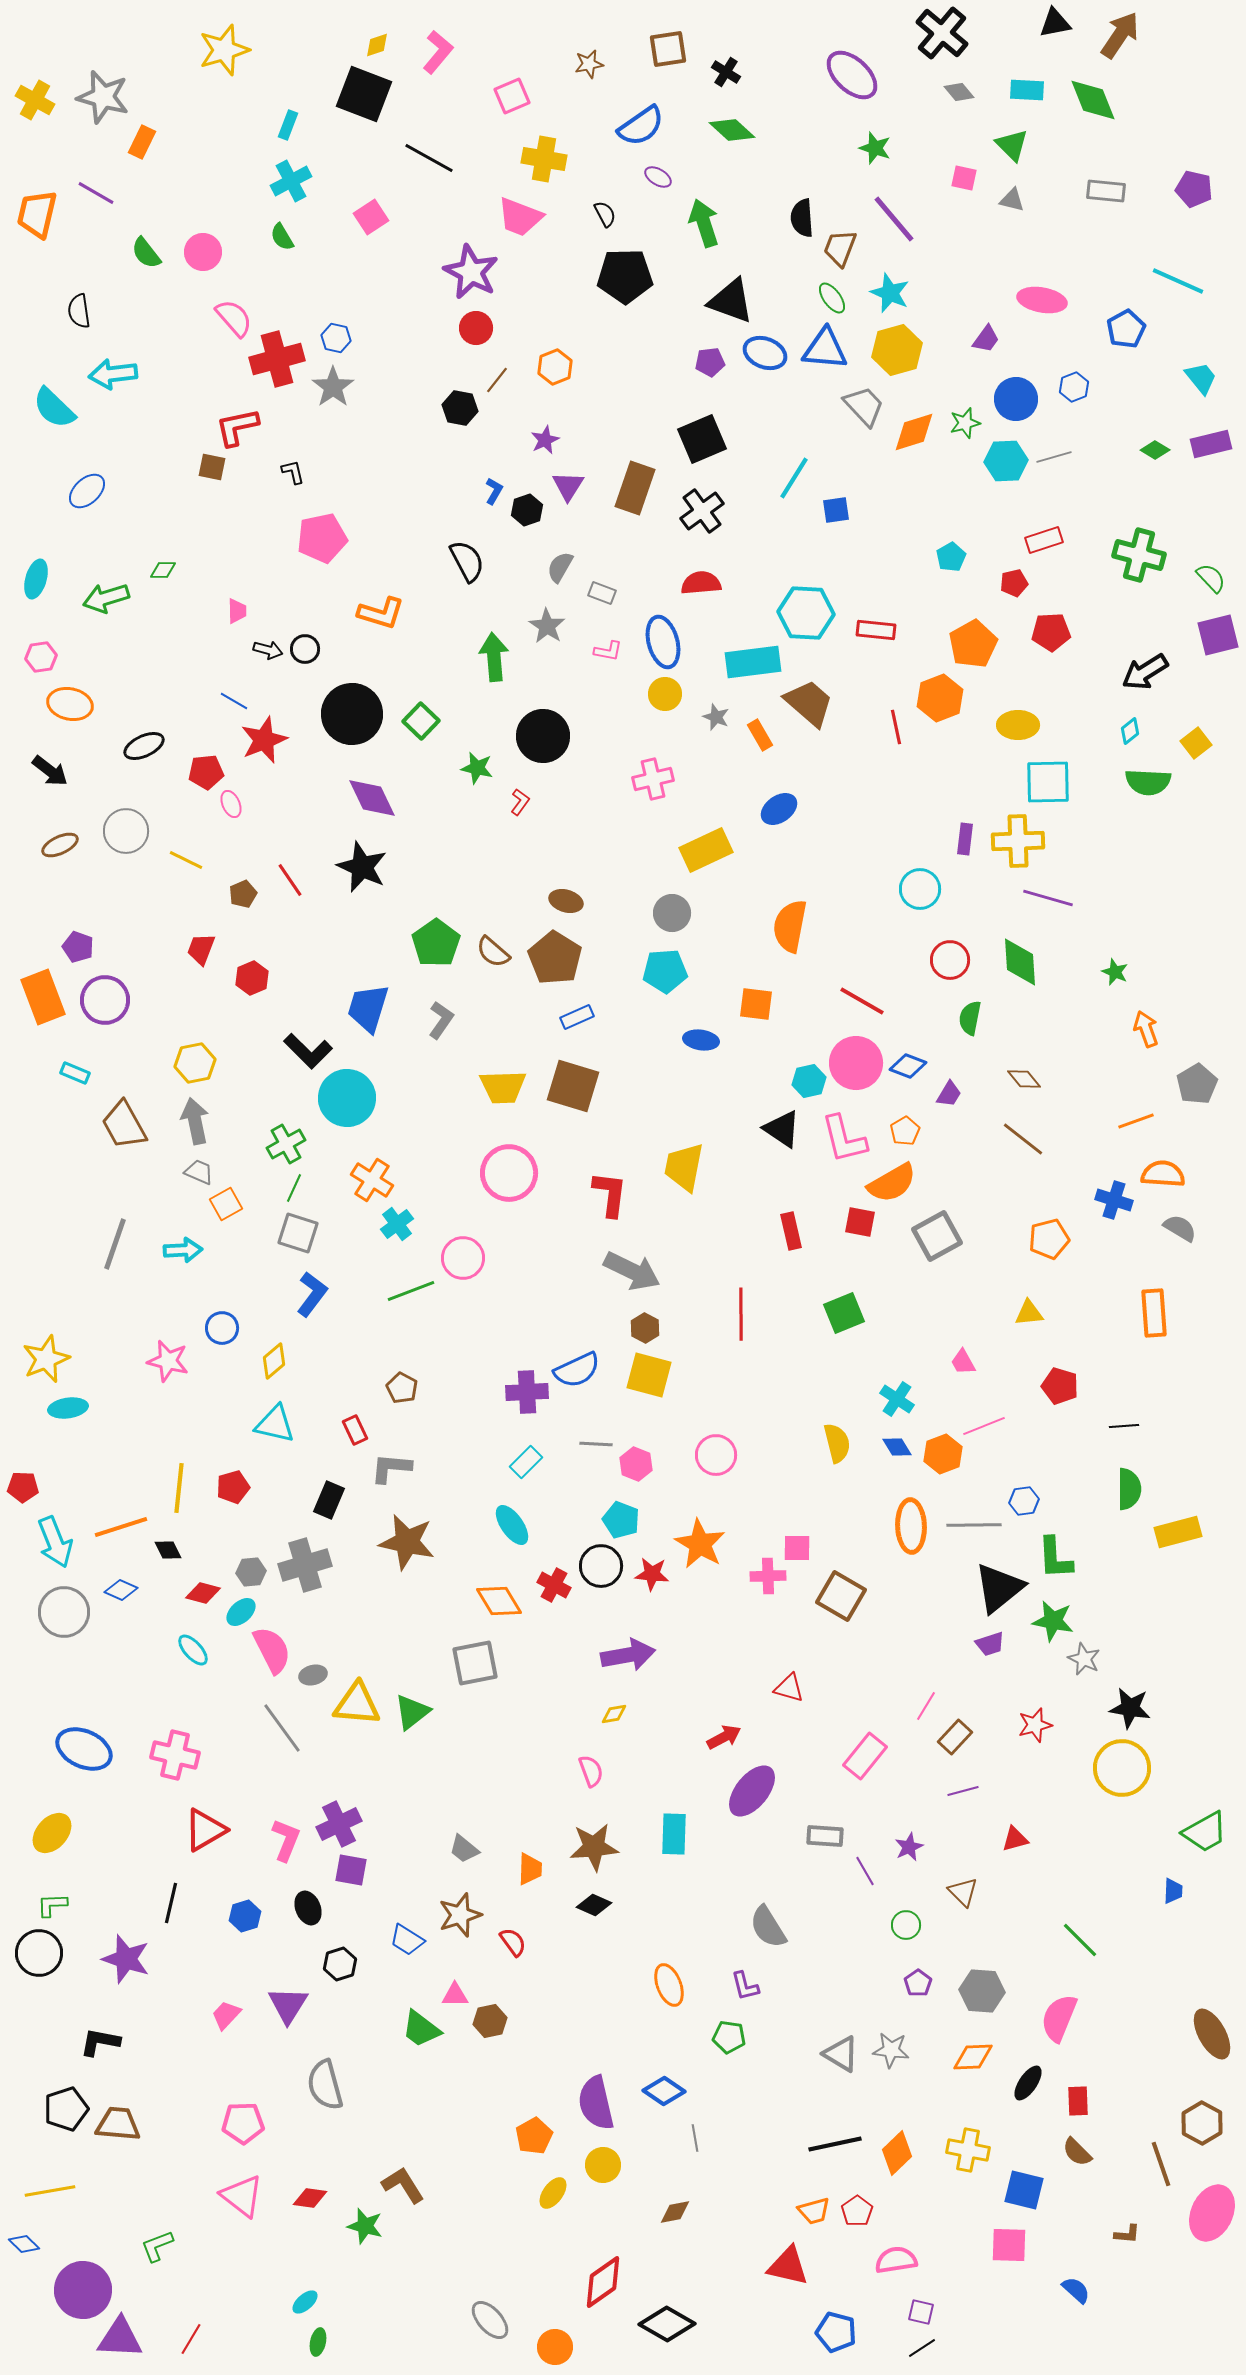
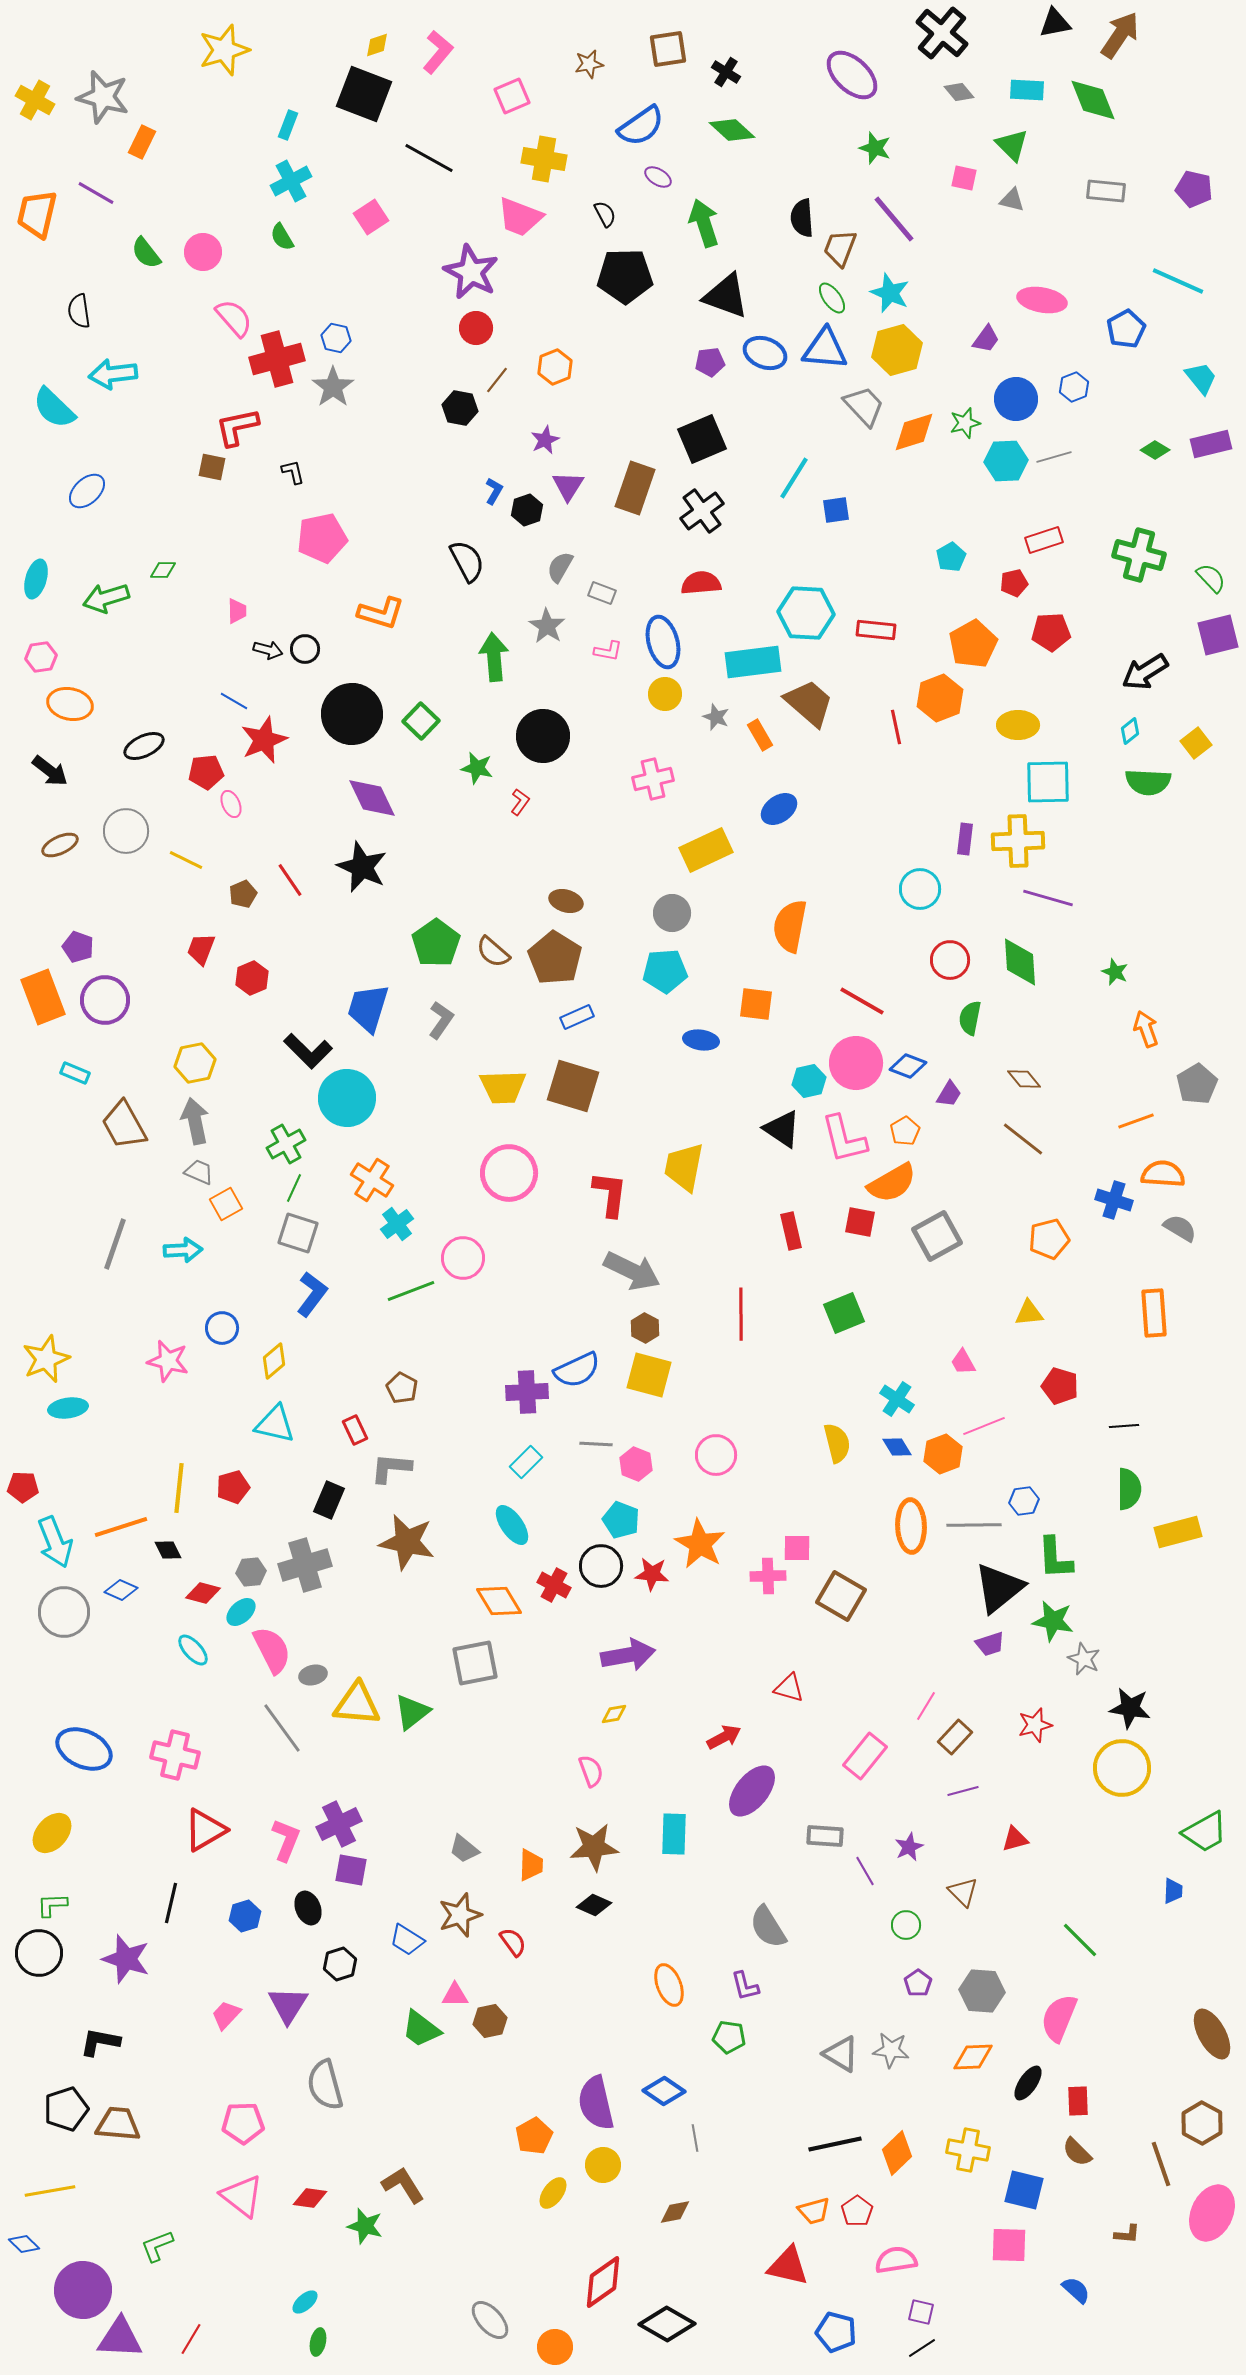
black triangle at (731, 301): moved 5 px left, 5 px up
orange trapezoid at (530, 1869): moved 1 px right, 4 px up
